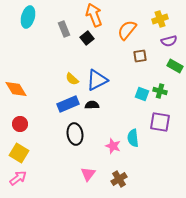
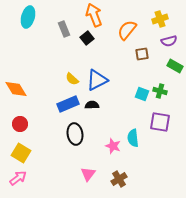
brown square: moved 2 px right, 2 px up
yellow square: moved 2 px right
